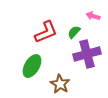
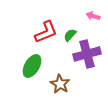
green semicircle: moved 4 px left, 3 px down
